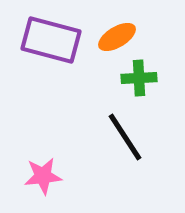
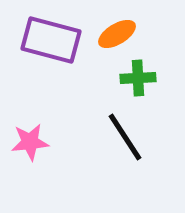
orange ellipse: moved 3 px up
green cross: moved 1 px left
pink star: moved 13 px left, 34 px up
